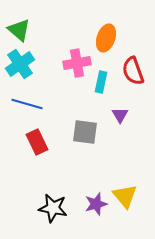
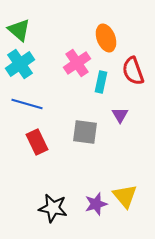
orange ellipse: rotated 40 degrees counterclockwise
pink cross: rotated 24 degrees counterclockwise
